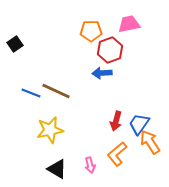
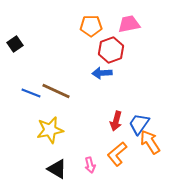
orange pentagon: moved 5 px up
red hexagon: moved 1 px right
